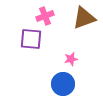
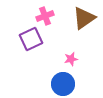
brown triangle: rotated 15 degrees counterclockwise
purple square: rotated 30 degrees counterclockwise
